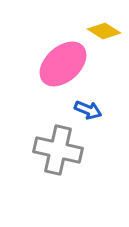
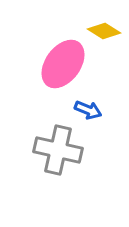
pink ellipse: rotated 12 degrees counterclockwise
